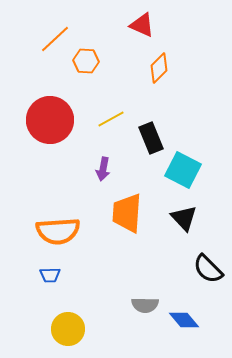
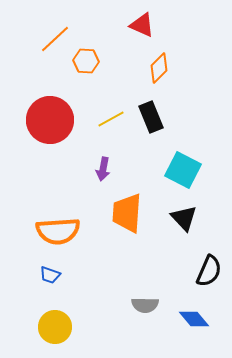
black rectangle: moved 21 px up
black semicircle: moved 1 px right, 2 px down; rotated 112 degrees counterclockwise
blue trapezoid: rotated 20 degrees clockwise
blue diamond: moved 10 px right, 1 px up
yellow circle: moved 13 px left, 2 px up
